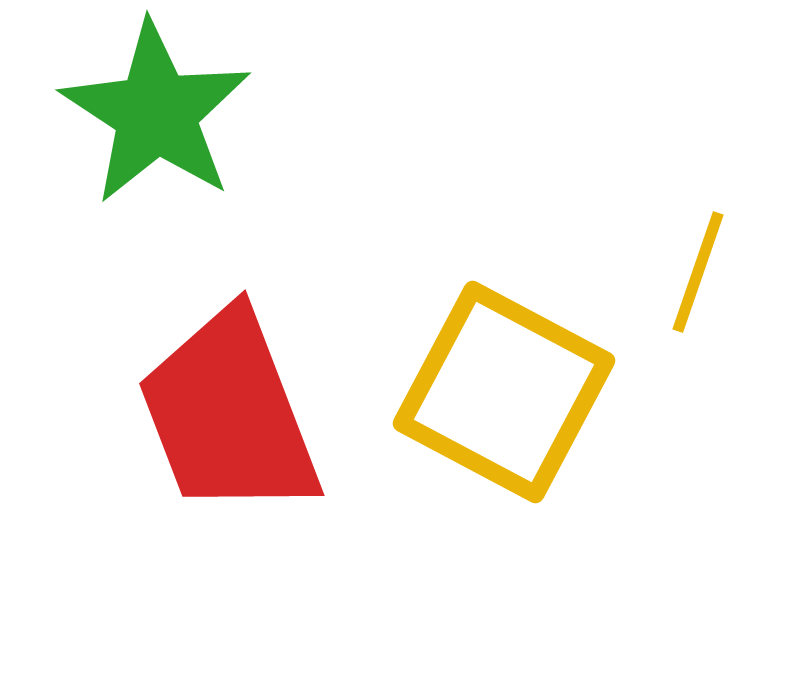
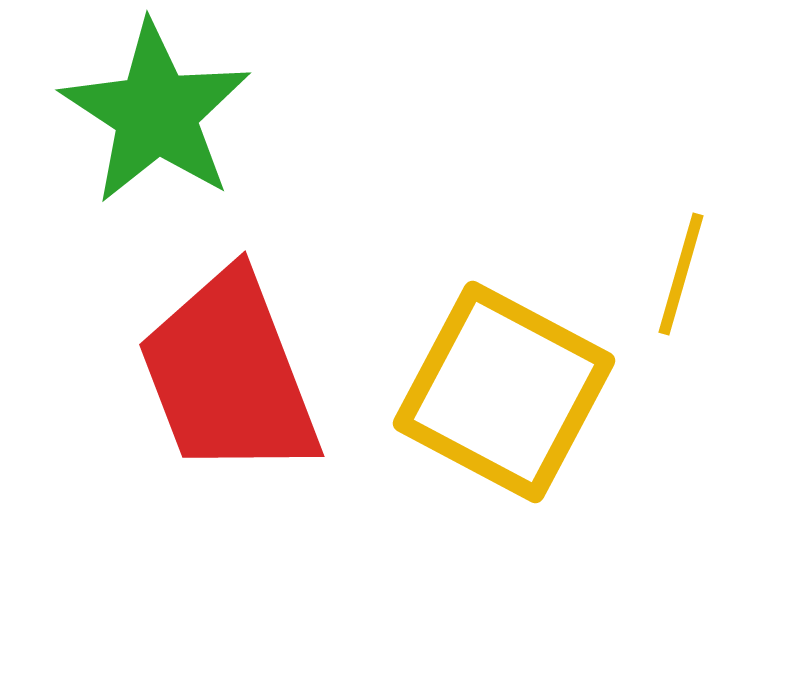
yellow line: moved 17 px left, 2 px down; rotated 3 degrees counterclockwise
red trapezoid: moved 39 px up
